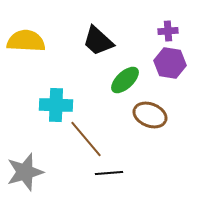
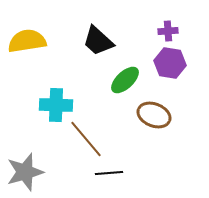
yellow semicircle: moved 1 px right; rotated 12 degrees counterclockwise
brown ellipse: moved 4 px right
